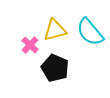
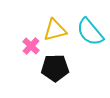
pink cross: moved 1 px right, 1 px down
black pentagon: rotated 24 degrees counterclockwise
